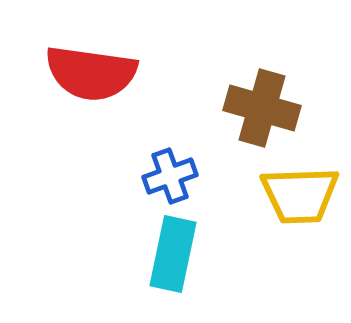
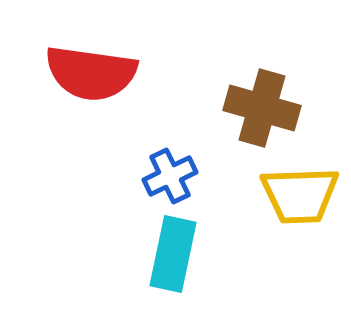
blue cross: rotated 6 degrees counterclockwise
